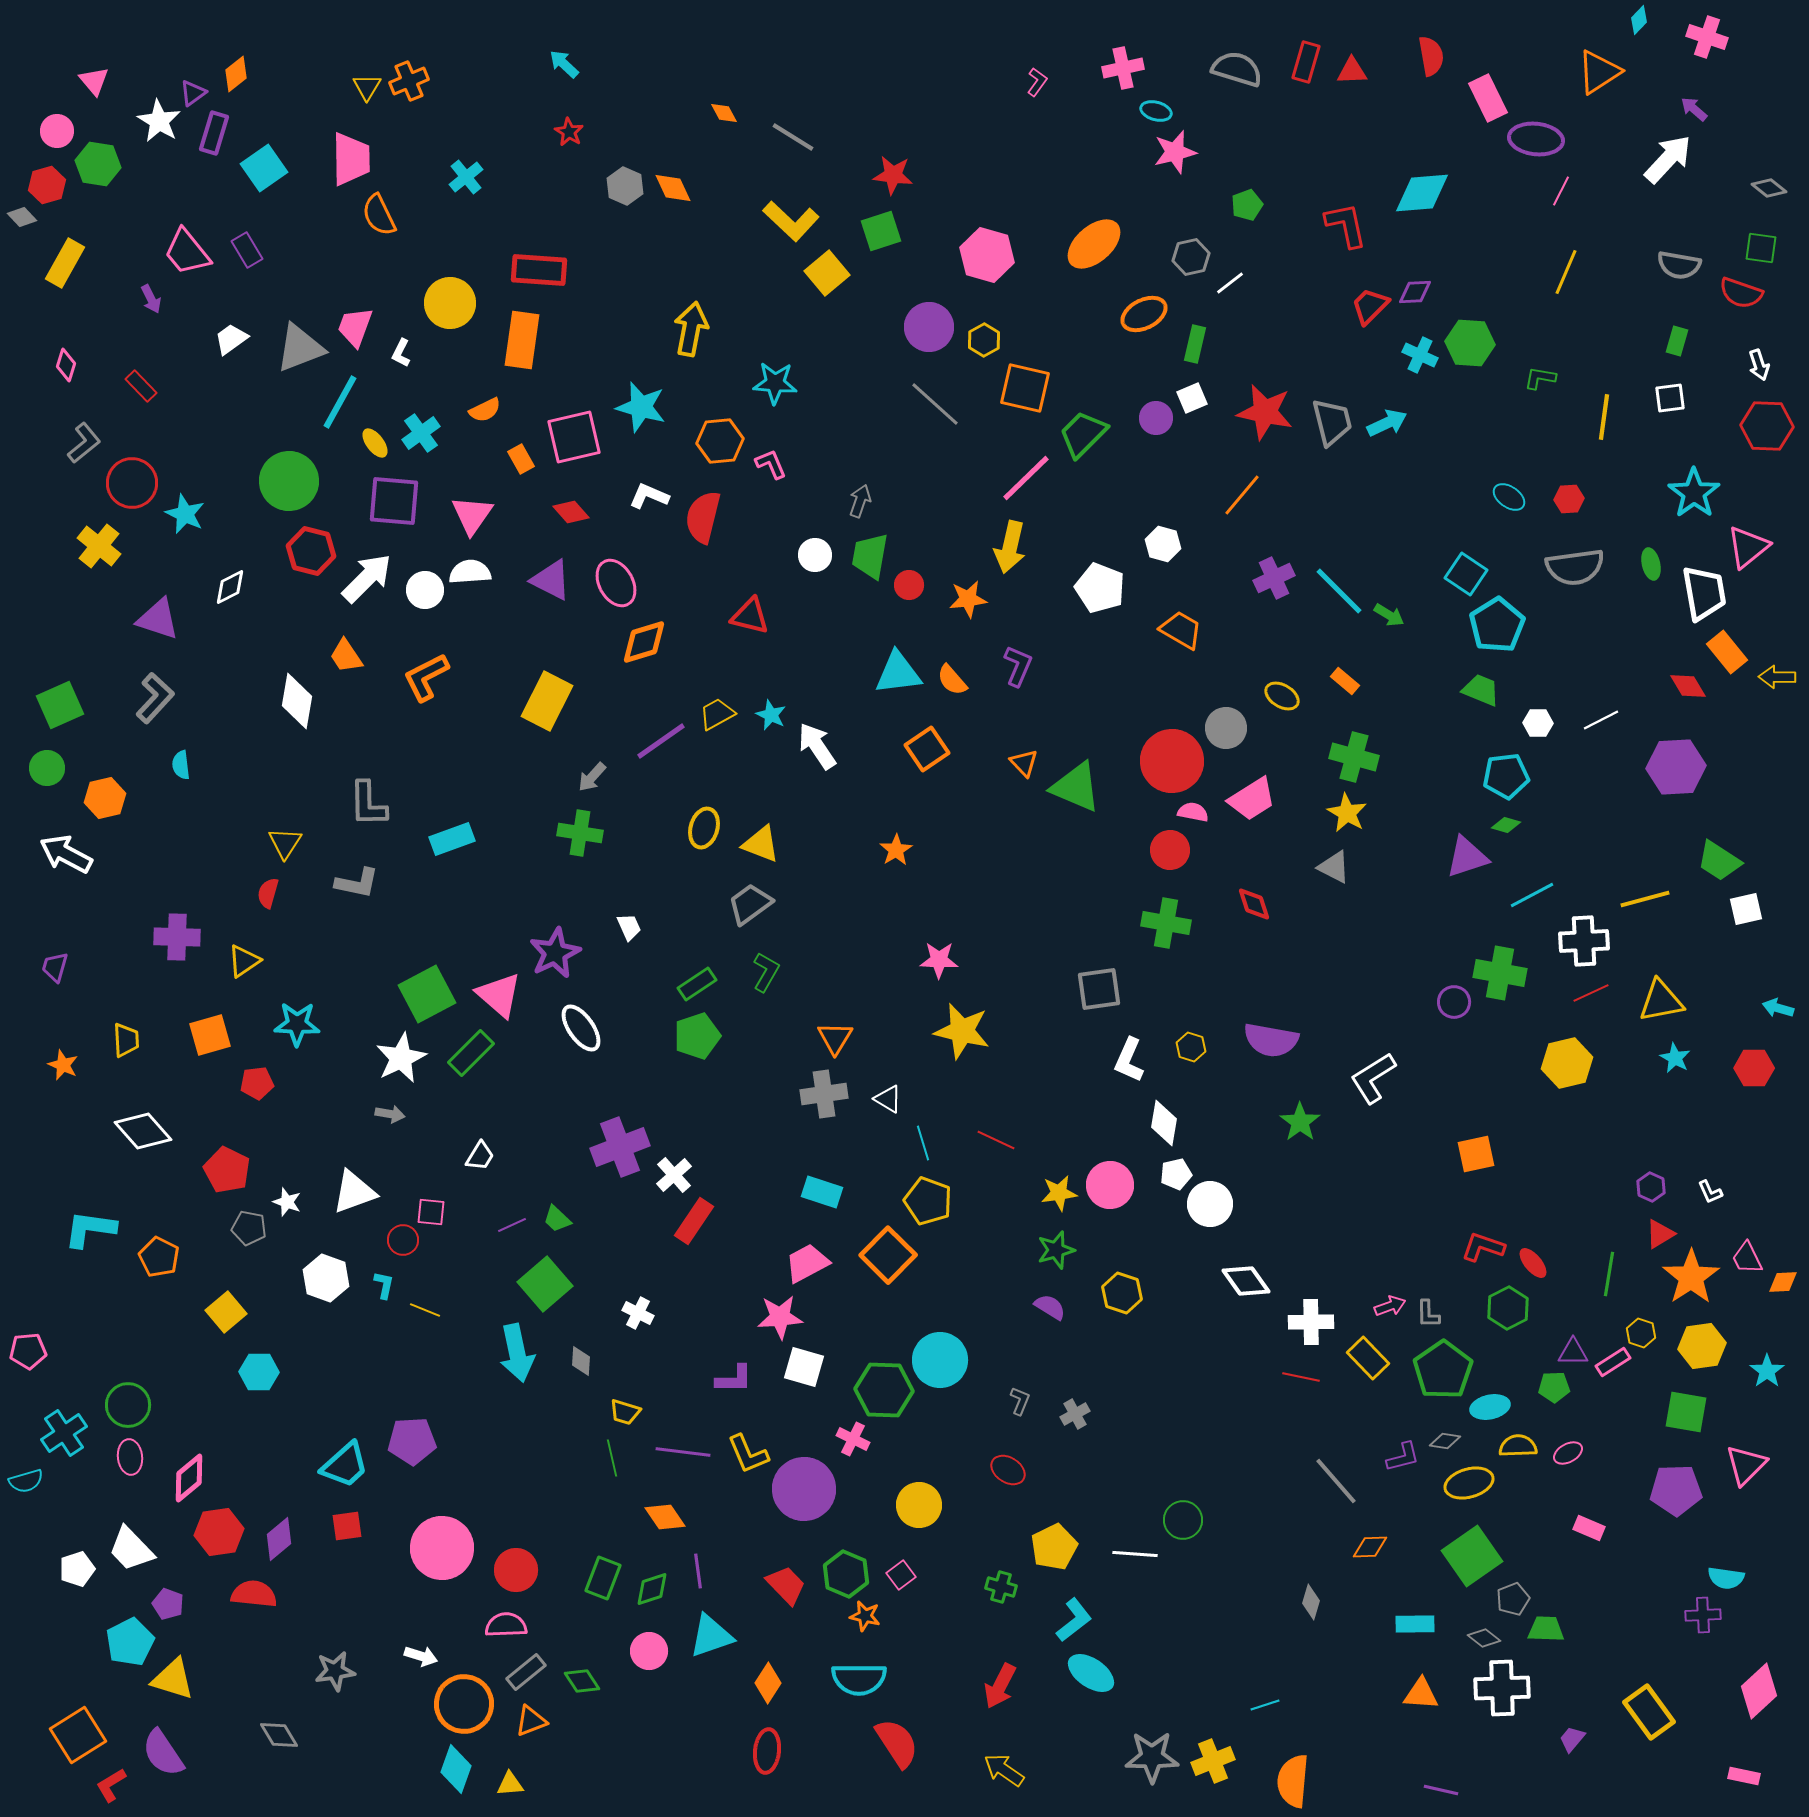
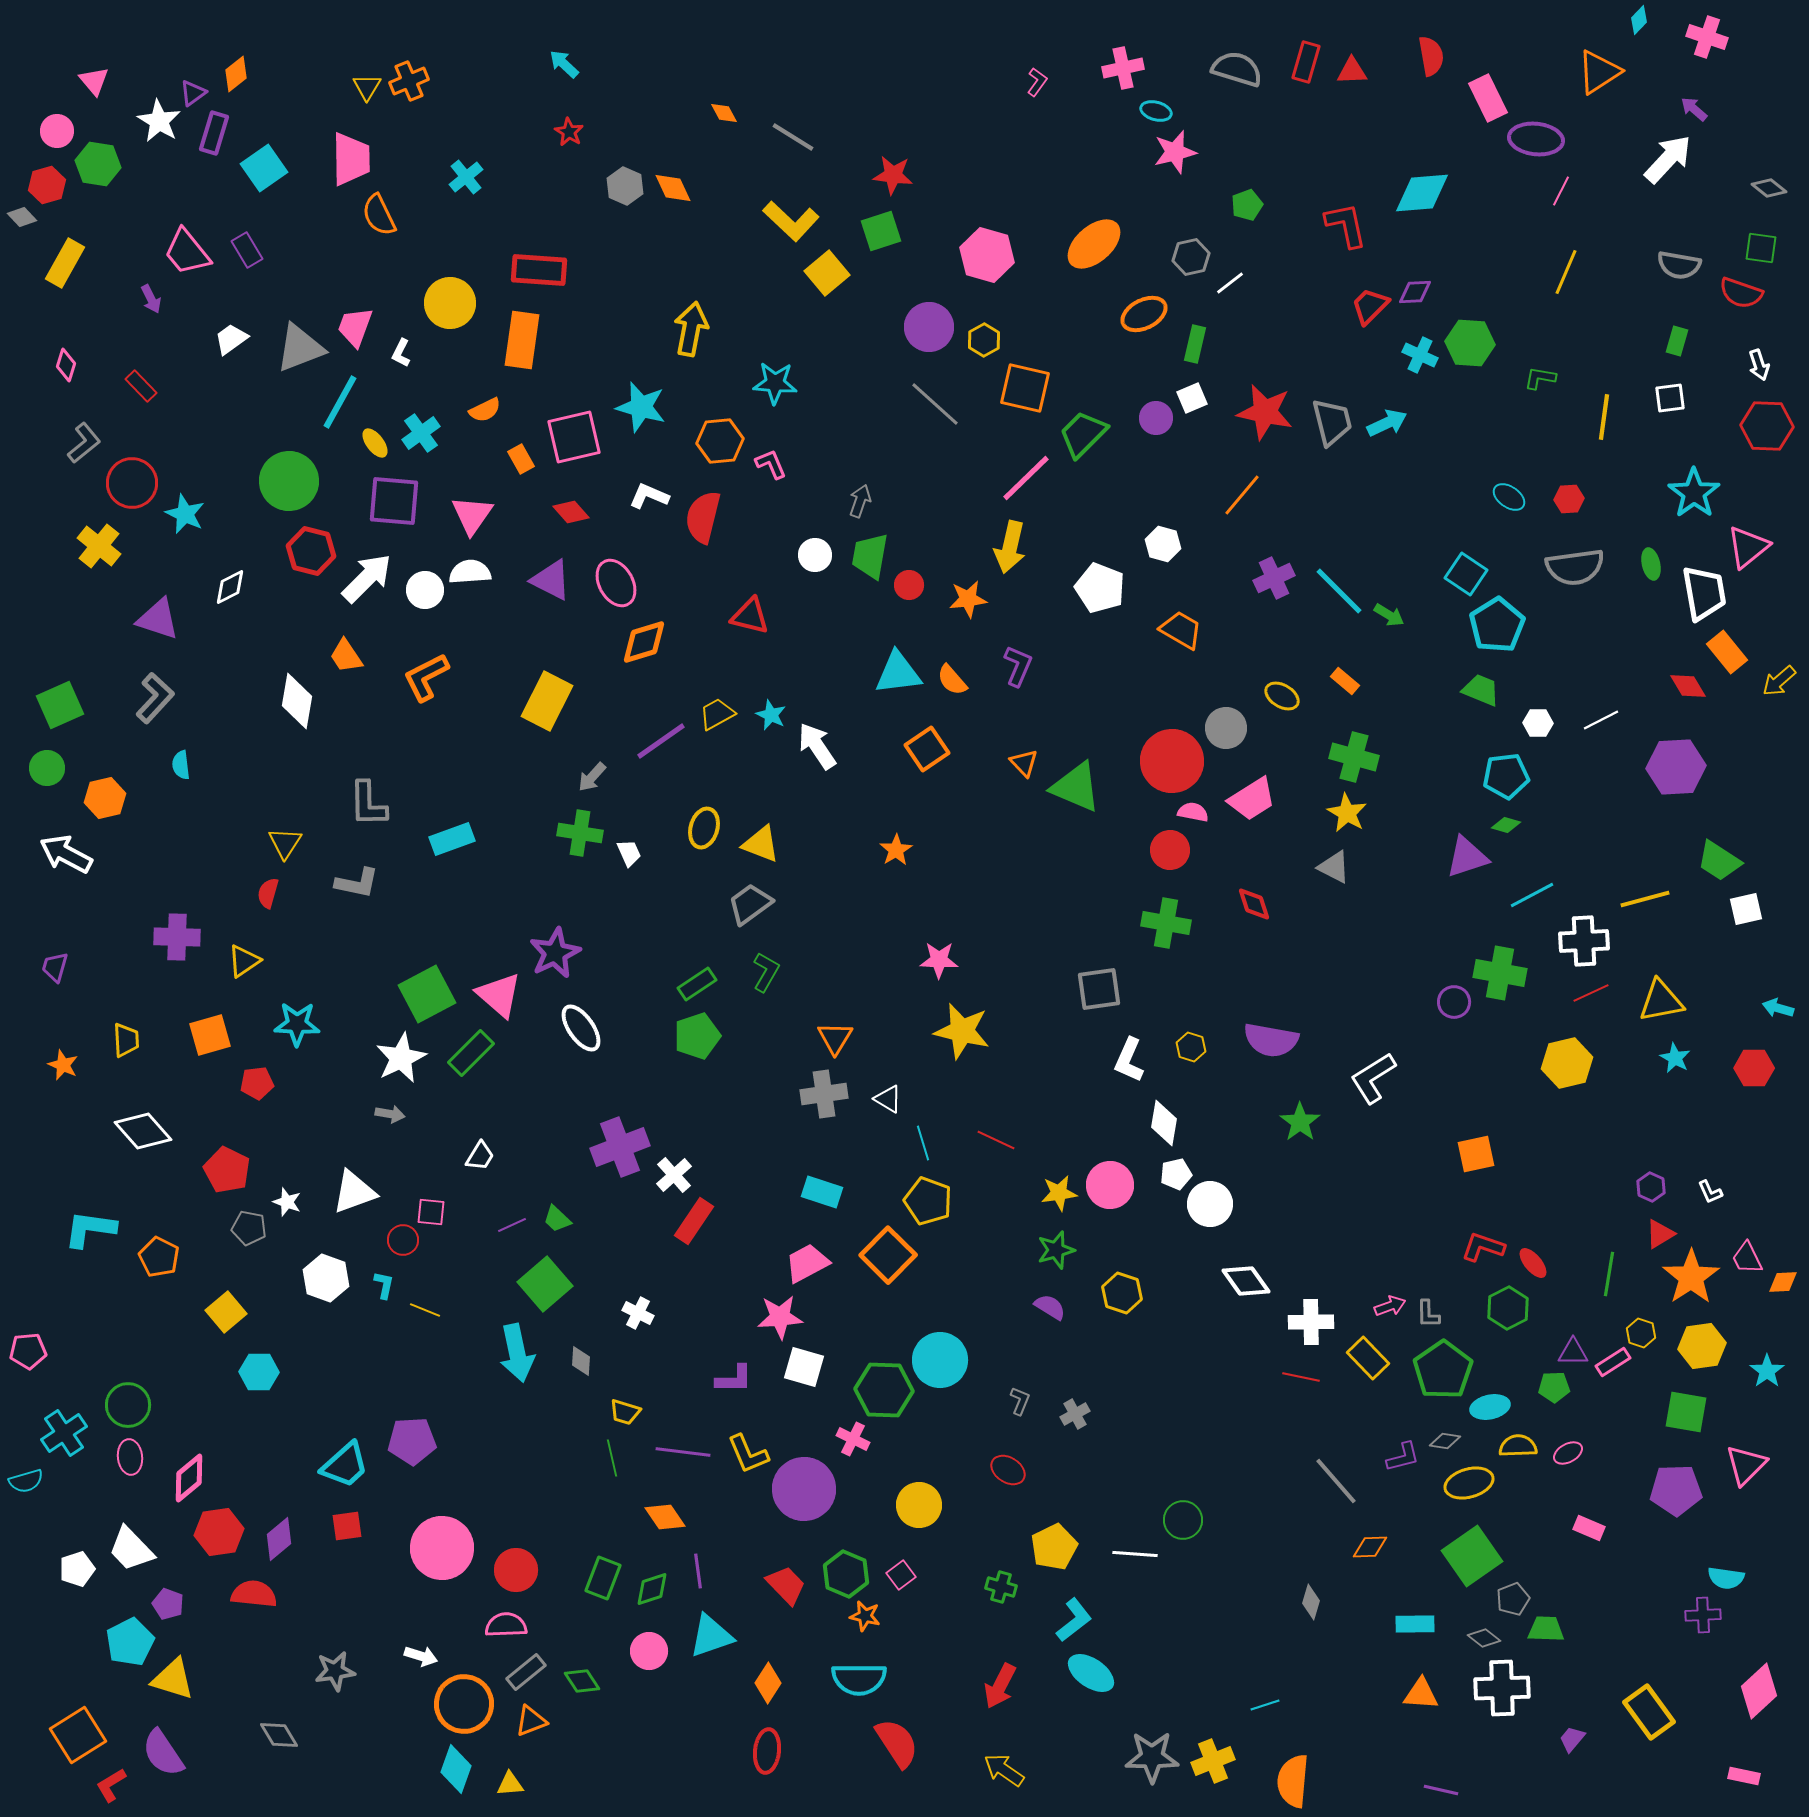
yellow arrow at (1777, 677): moved 2 px right, 4 px down; rotated 42 degrees counterclockwise
white trapezoid at (629, 927): moved 74 px up
